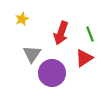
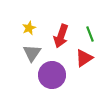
yellow star: moved 7 px right, 9 px down
red arrow: moved 3 px down
gray triangle: moved 1 px up
purple circle: moved 2 px down
